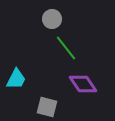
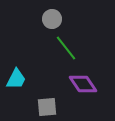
gray square: rotated 20 degrees counterclockwise
